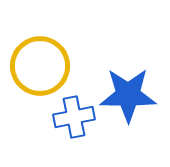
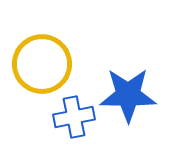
yellow circle: moved 2 px right, 2 px up
